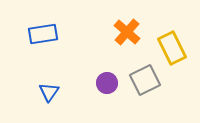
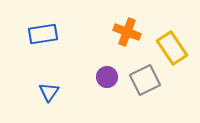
orange cross: rotated 20 degrees counterclockwise
yellow rectangle: rotated 8 degrees counterclockwise
purple circle: moved 6 px up
